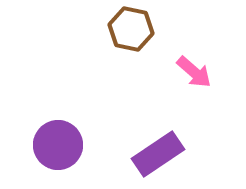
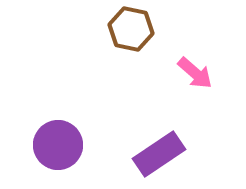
pink arrow: moved 1 px right, 1 px down
purple rectangle: moved 1 px right
